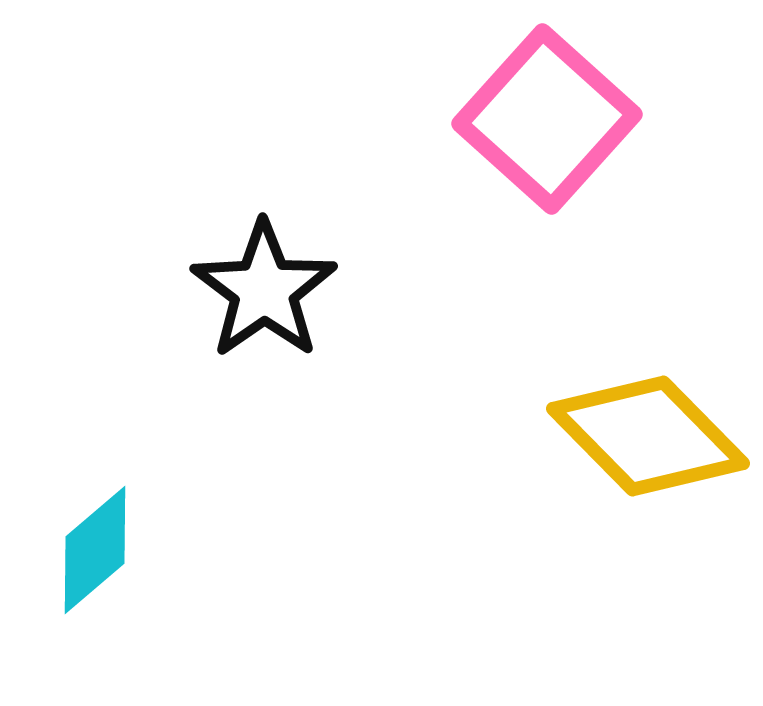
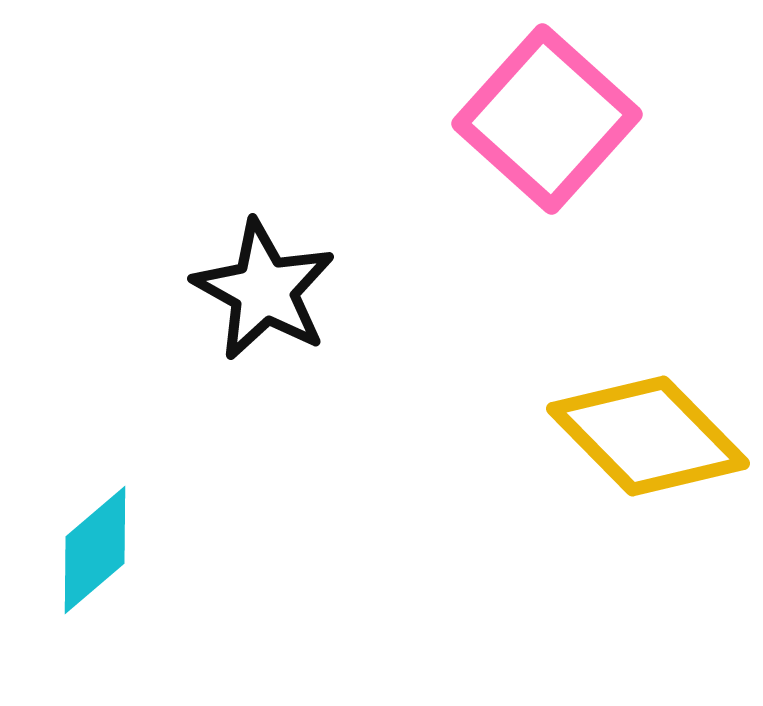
black star: rotated 8 degrees counterclockwise
